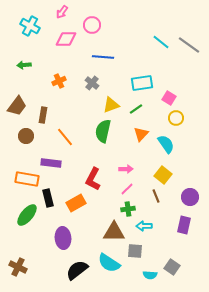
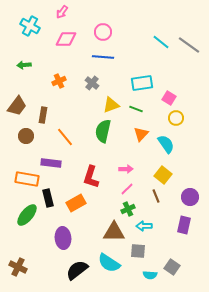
pink circle at (92, 25): moved 11 px right, 7 px down
green line at (136, 109): rotated 56 degrees clockwise
red L-shape at (93, 179): moved 2 px left, 2 px up; rotated 10 degrees counterclockwise
green cross at (128, 209): rotated 16 degrees counterclockwise
gray square at (135, 251): moved 3 px right
